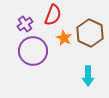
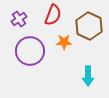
purple cross: moved 6 px left, 5 px up
brown hexagon: moved 1 px left, 7 px up
orange star: moved 4 px down; rotated 28 degrees counterclockwise
purple circle: moved 3 px left
